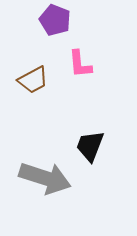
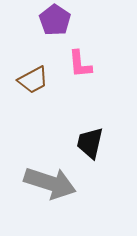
purple pentagon: rotated 12 degrees clockwise
black trapezoid: moved 3 px up; rotated 8 degrees counterclockwise
gray arrow: moved 5 px right, 5 px down
